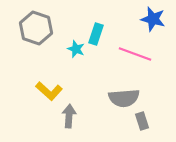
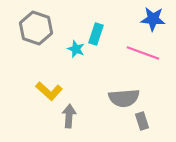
blue star: rotated 10 degrees counterclockwise
pink line: moved 8 px right, 1 px up
